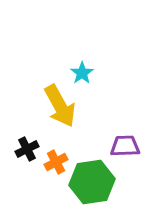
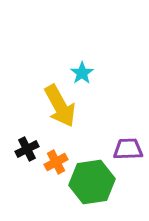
purple trapezoid: moved 3 px right, 3 px down
